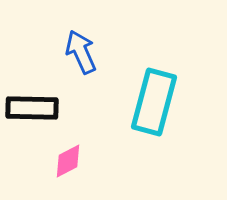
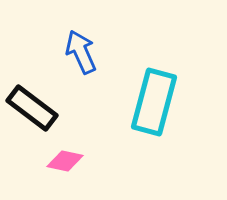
black rectangle: rotated 36 degrees clockwise
pink diamond: moved 3 px left; rotated 39 degrees clockwise
